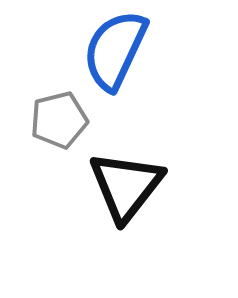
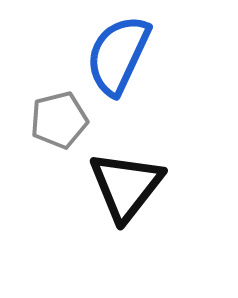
blue semicircle: moved 3 px right, 5 px down
